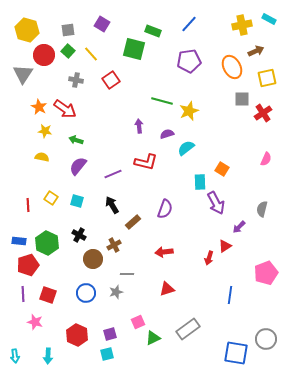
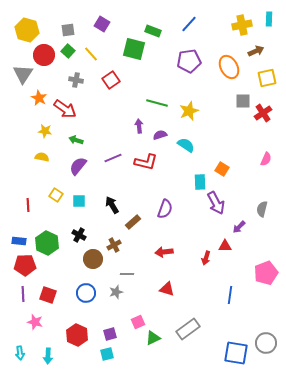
cyan rectangle at (269, 19): rotated 64 degrees clockwise
orange ellipse at (232, 67): moved 3 px left
gray square at (242, 99): moved 1 px right, 2 px down
green line at (162, 101): moved 5 px left, 2 px down
orange star at (39, 107): moved 9 px up
purple semicircle at (167, 134): moved 7 px left, 1 px down
cyan semicircle at (186, 148): moved 3 px up; rotated 72 degrees clockwise
purple line at (113, 174): moved 16 px up
yellow square at (51, 198): moved 5 px right, 3 px up
cyan square at (77, 201): moved 2 px right; rotated 16 degrees counterclockwise
red triangle at (225, 246): rotated 32 degrees clockwise
red arrow at (209, 258): moved 3 px left
red pentagon at (28, 265): moved 3 px left; rotated 15 degrees clockwise
red triangle at (167, 289): rotated 35 degrees clockwise
gray circle at (266, 339): moved 4 px down
cyan arrow at (15, 356): moved 5 px right, 3 px up
